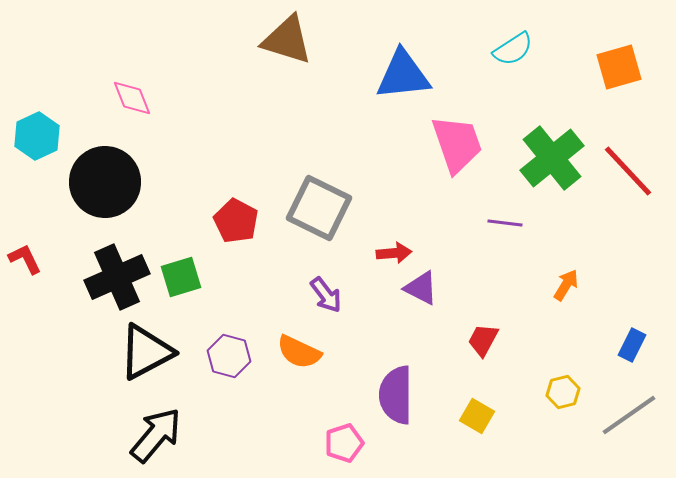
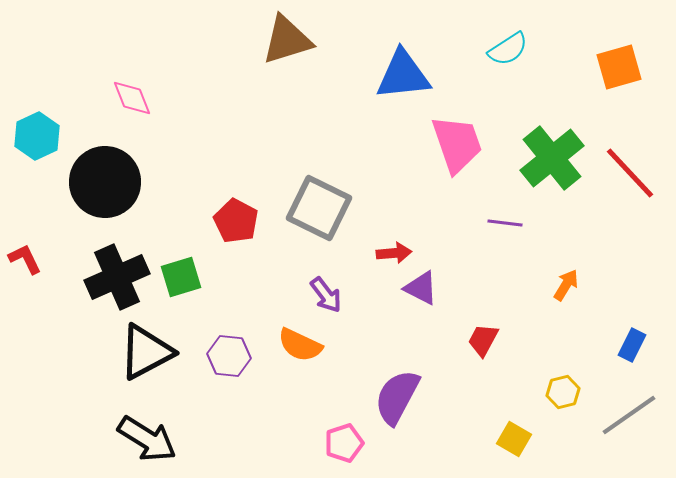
brown triangle: rotated 34 degrees counterclockwise
cyan semicircle: moved 5 px left
red line: moved 2 px right, 2 px down
orange semicircle: moved 1 px right, 7 px up
purple hexagon: rotated 9 degrees counterclockwise
purple semicircle: moved 1 px right, 2 px down; rotated 28 degrees clockwise
yellow square: moved 37 px right, 23 px down
black arrow: moved 9 px left, 4 px down; rotated 82 degrees clockwise
